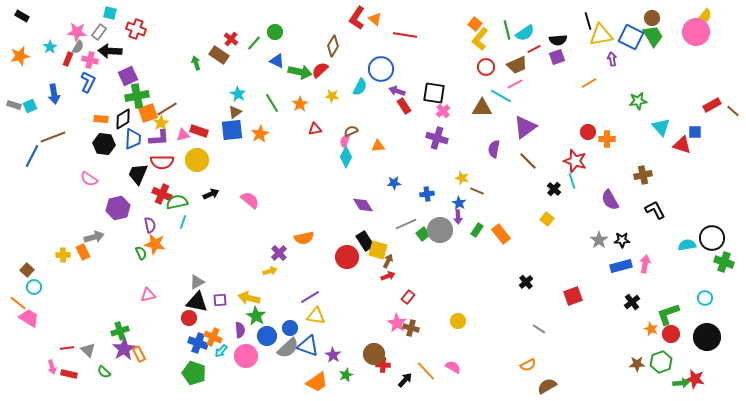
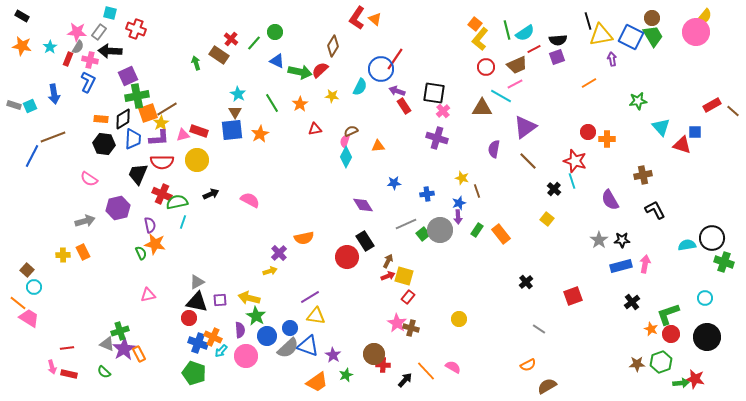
red line at (405, 35): moved 10 px left, 24 px down; rotated 65 degrees counterclockwise
orange star at (20, 56): moved 2 px right, 10 px up; rotated 24 degrees clockwise
brown triangle at (235, 112): rotated 24 degrees counterclockwise
brown line at (477, 191): rotated 48 degrees clockwise
pink semicircle at (250, 200): rotated 12 degrees counterclockwise
blue star at (459, 203): rotated 24 degrees clockwise
gray arrow at (94, 237): moved 9 px left, 16 px up
yellow square at (378, 250): moved 26 px right, 26 px down
yellow circle at (458, 321): moved 1 px right, 2 px up
gray triangle at (88, 350): moved 19 px right, 6 px up; rotated 21 degrees counterclockwise
